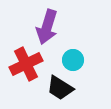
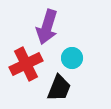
cyan circle: moved 1 px left, 2 px up
black trapezoid: moved 1 px left; rotated 100 degrees counterclockwise
